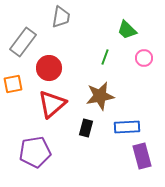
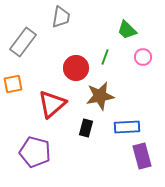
pink circle: moved 1 px left, 1 px up
red circle: moved 27 px right
purple pentagon: rotated 24 degrees clockwise
